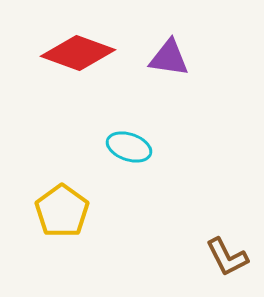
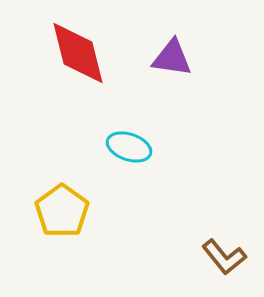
red diamond: rotated 56 degrees clockwise
purple triangle: moved 3 px right
brown L-shape: moved 3 px left; rotated 12 degrees counterclockwise
